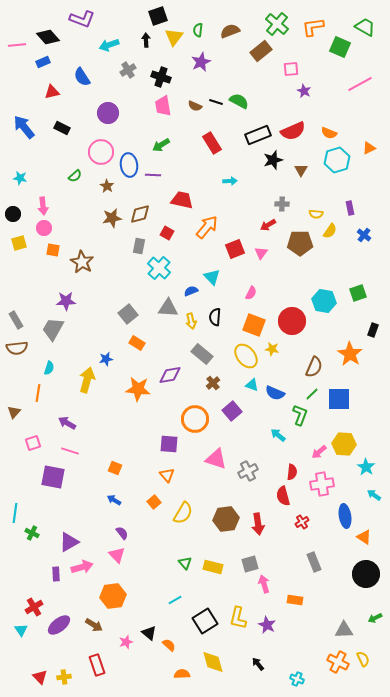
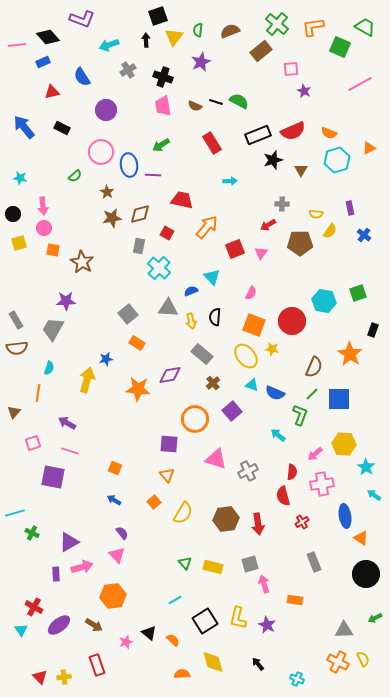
black cross at (161, 77): moved 2 px right
purple circle at (108, 113): moved 2 px left, 3 px up
brown star at (107, 186): moved 6 px down
pink arrow at (319, 452): moved 4 px left, 2 px down
cyan line at (15, 513): rotated 66 degrees clockwise
orange triangle at (364, 537): moved 3 px left, 1 px down
red cross at (34, 607): rotated 30 degrees counterclockwise
orange semicircle at (169, 645): moved 4 px right, 5 px up
